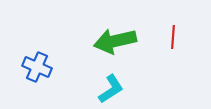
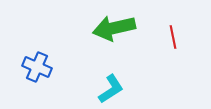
red line: rotated 15 degrees counterclockwise
green arrow: moved 1 px left, 13 px up
